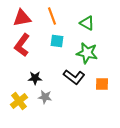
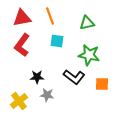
orange line: moved 2 px left
green triangle: rotated 42 degrees counterclockwise
green star: moved 2 px right, 2 px down
black star: moved 2 px right, 1 px up
gray star: moved 2 px right, 2 px up
